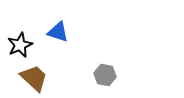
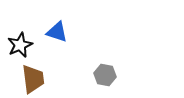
blue triangle: moved 1 px left
brown trapezoid: moved 1 px left, 1 px down; rotated 40 degrees clockwise
